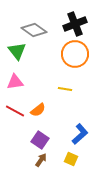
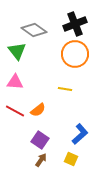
pink triangle: rotated 12 degrees clockwise
